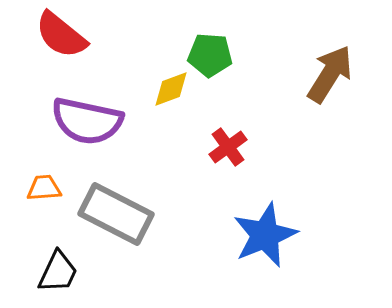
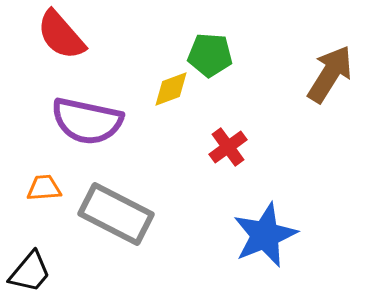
red semicircle: rotated 10 degrees clockwise
black trapezoid: moved 28 px left; rotated 15 degrees clockwise
